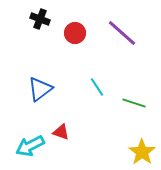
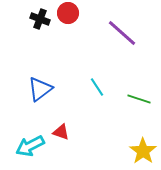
red circle: moved 7 px left, 20 px up
green line: moved 5 px right, 4 px up
yellow star: moved 1 px right, 1 px up
